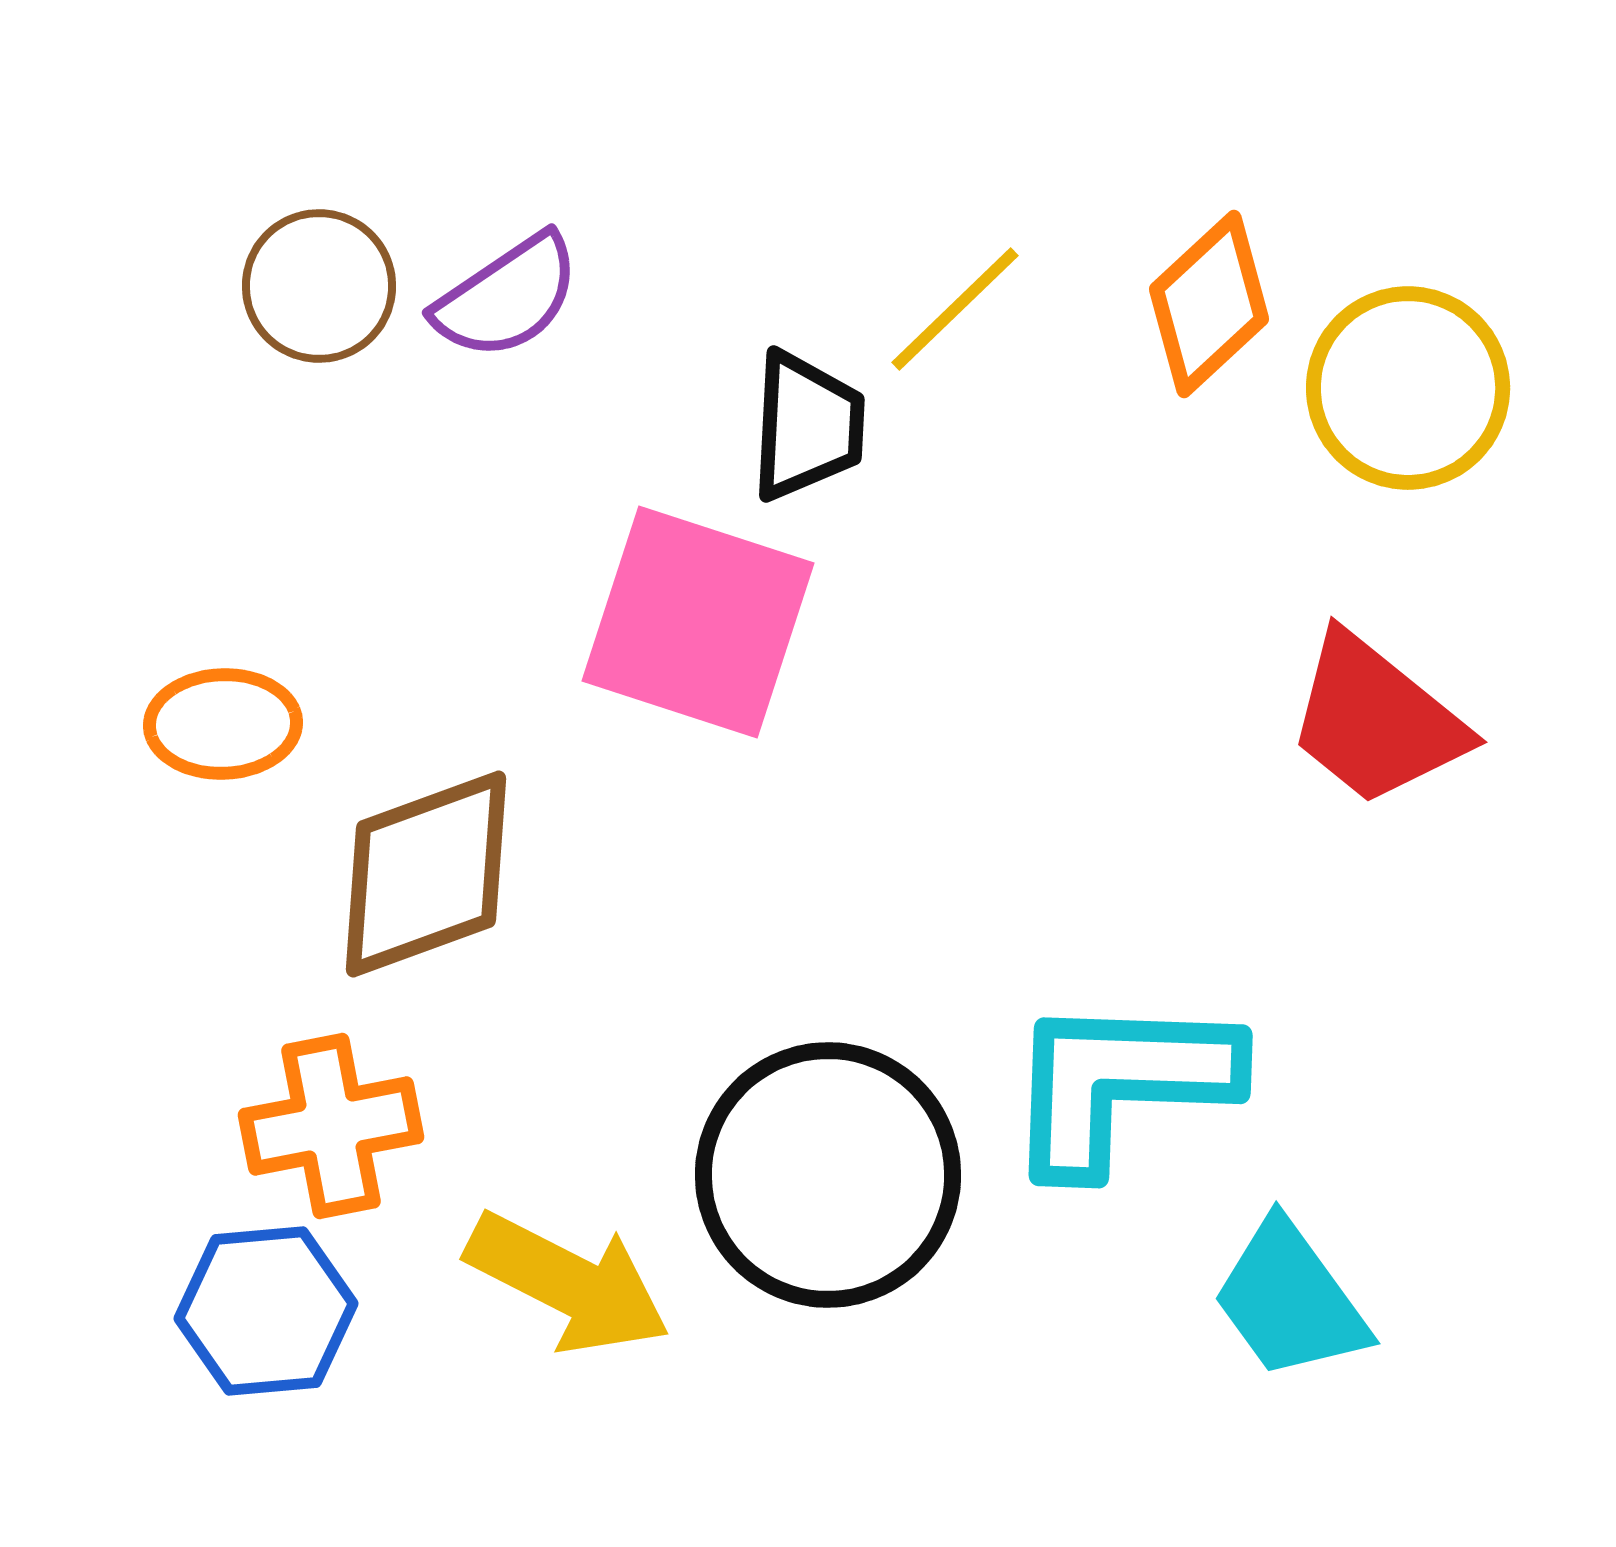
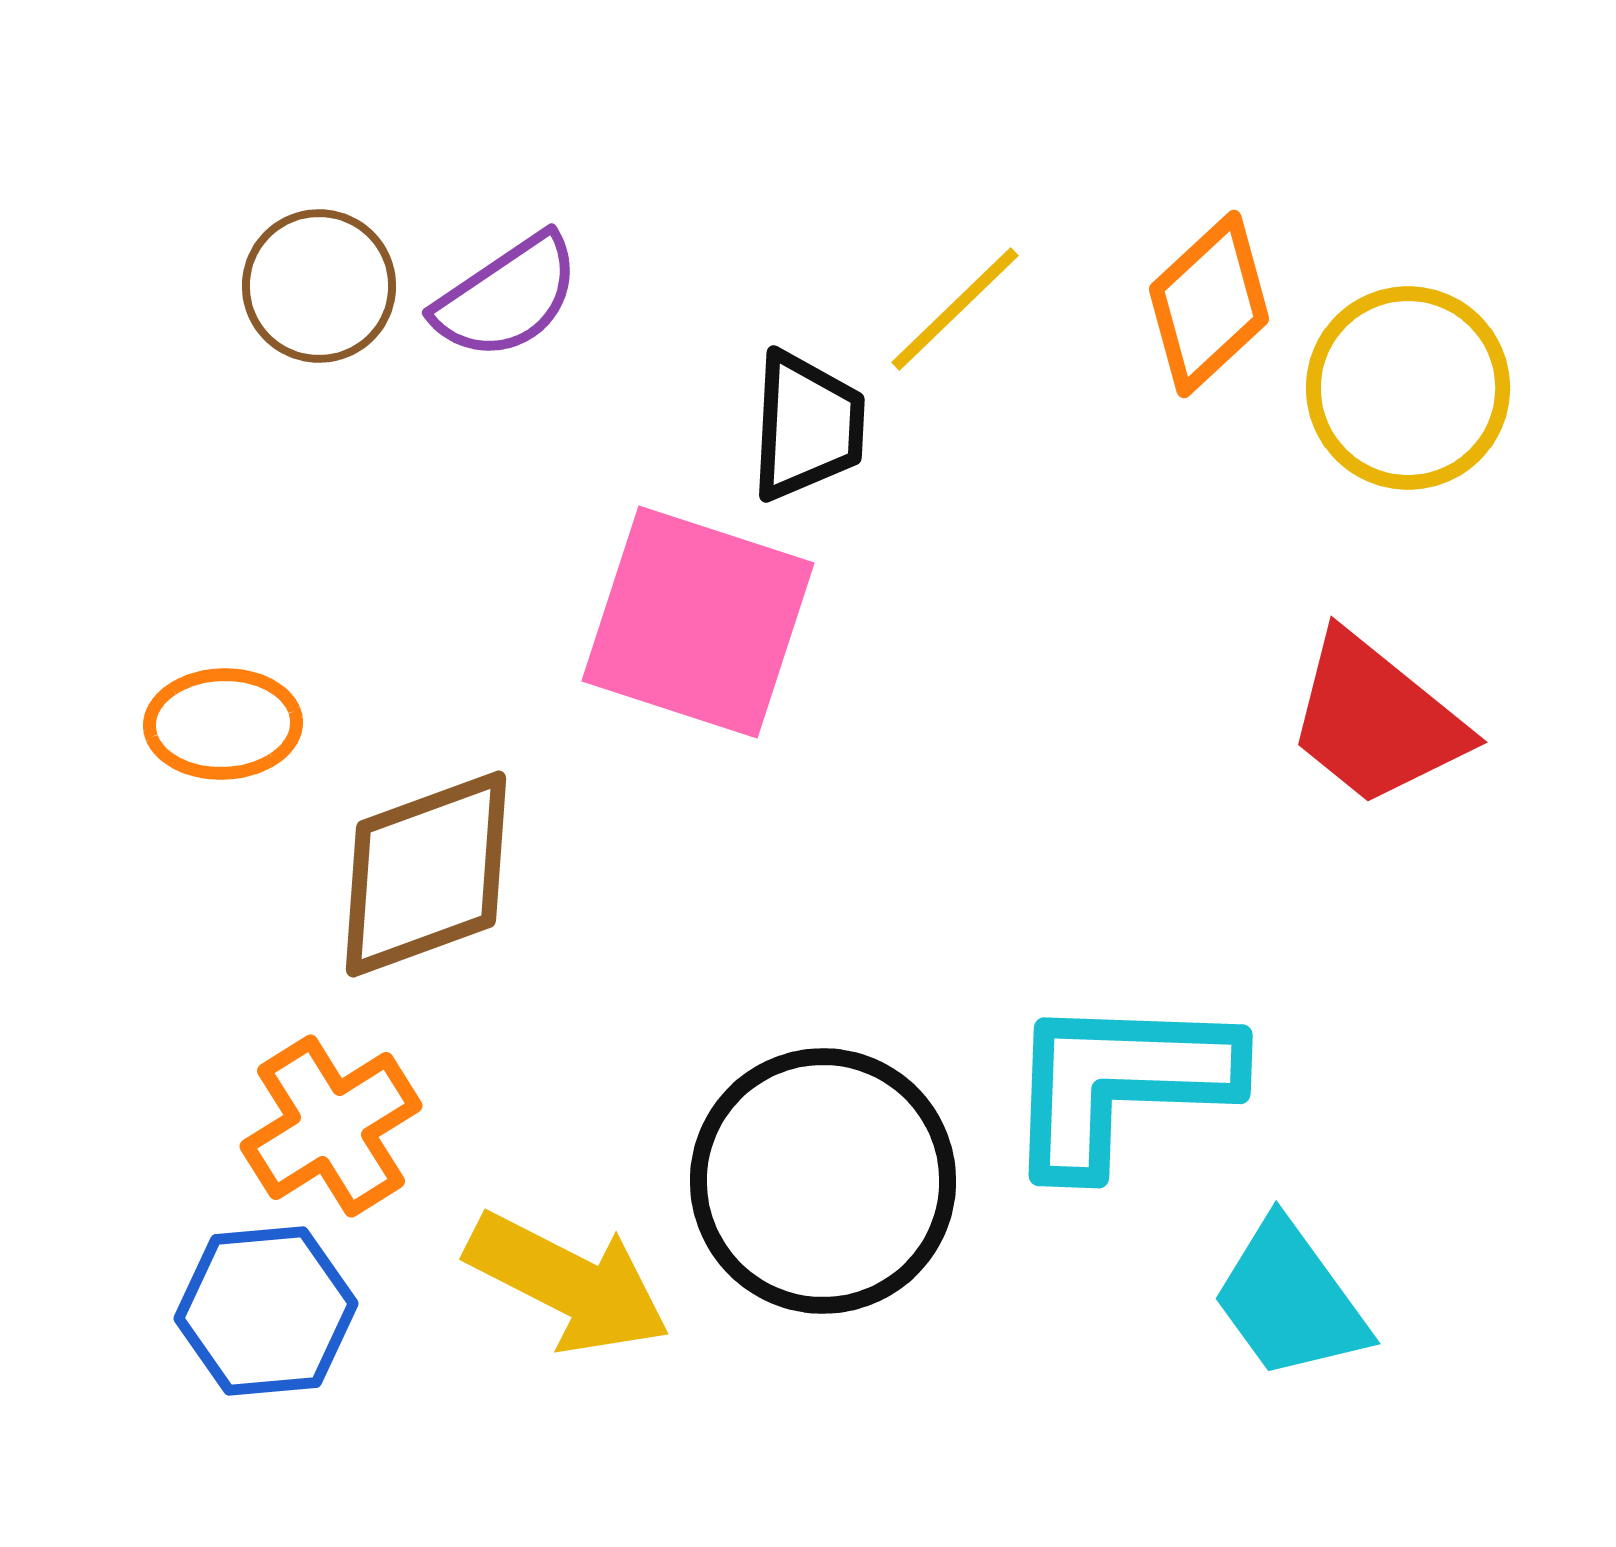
orange cross: rotated 21 degrees counterclockwise
black circle: moved 5 px left, 6 px down
